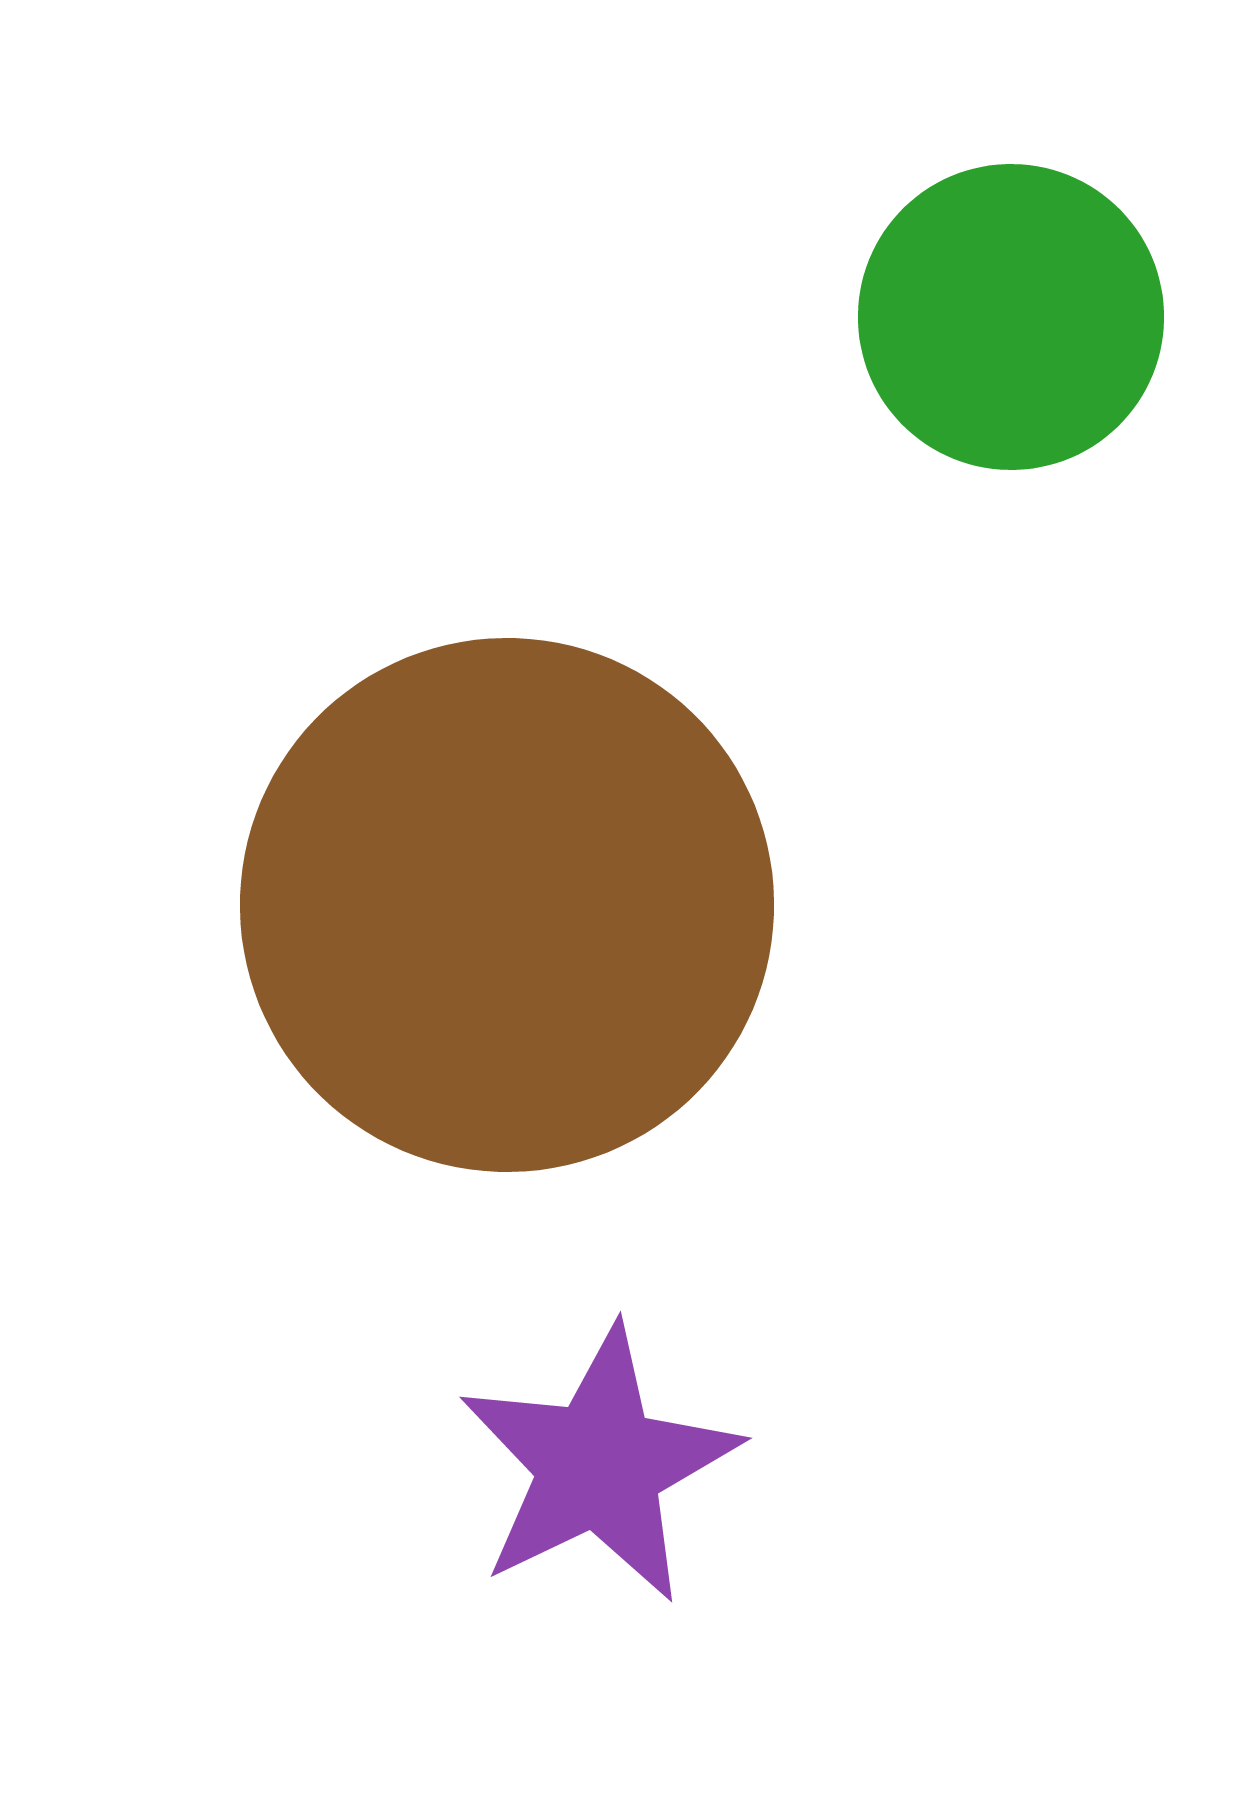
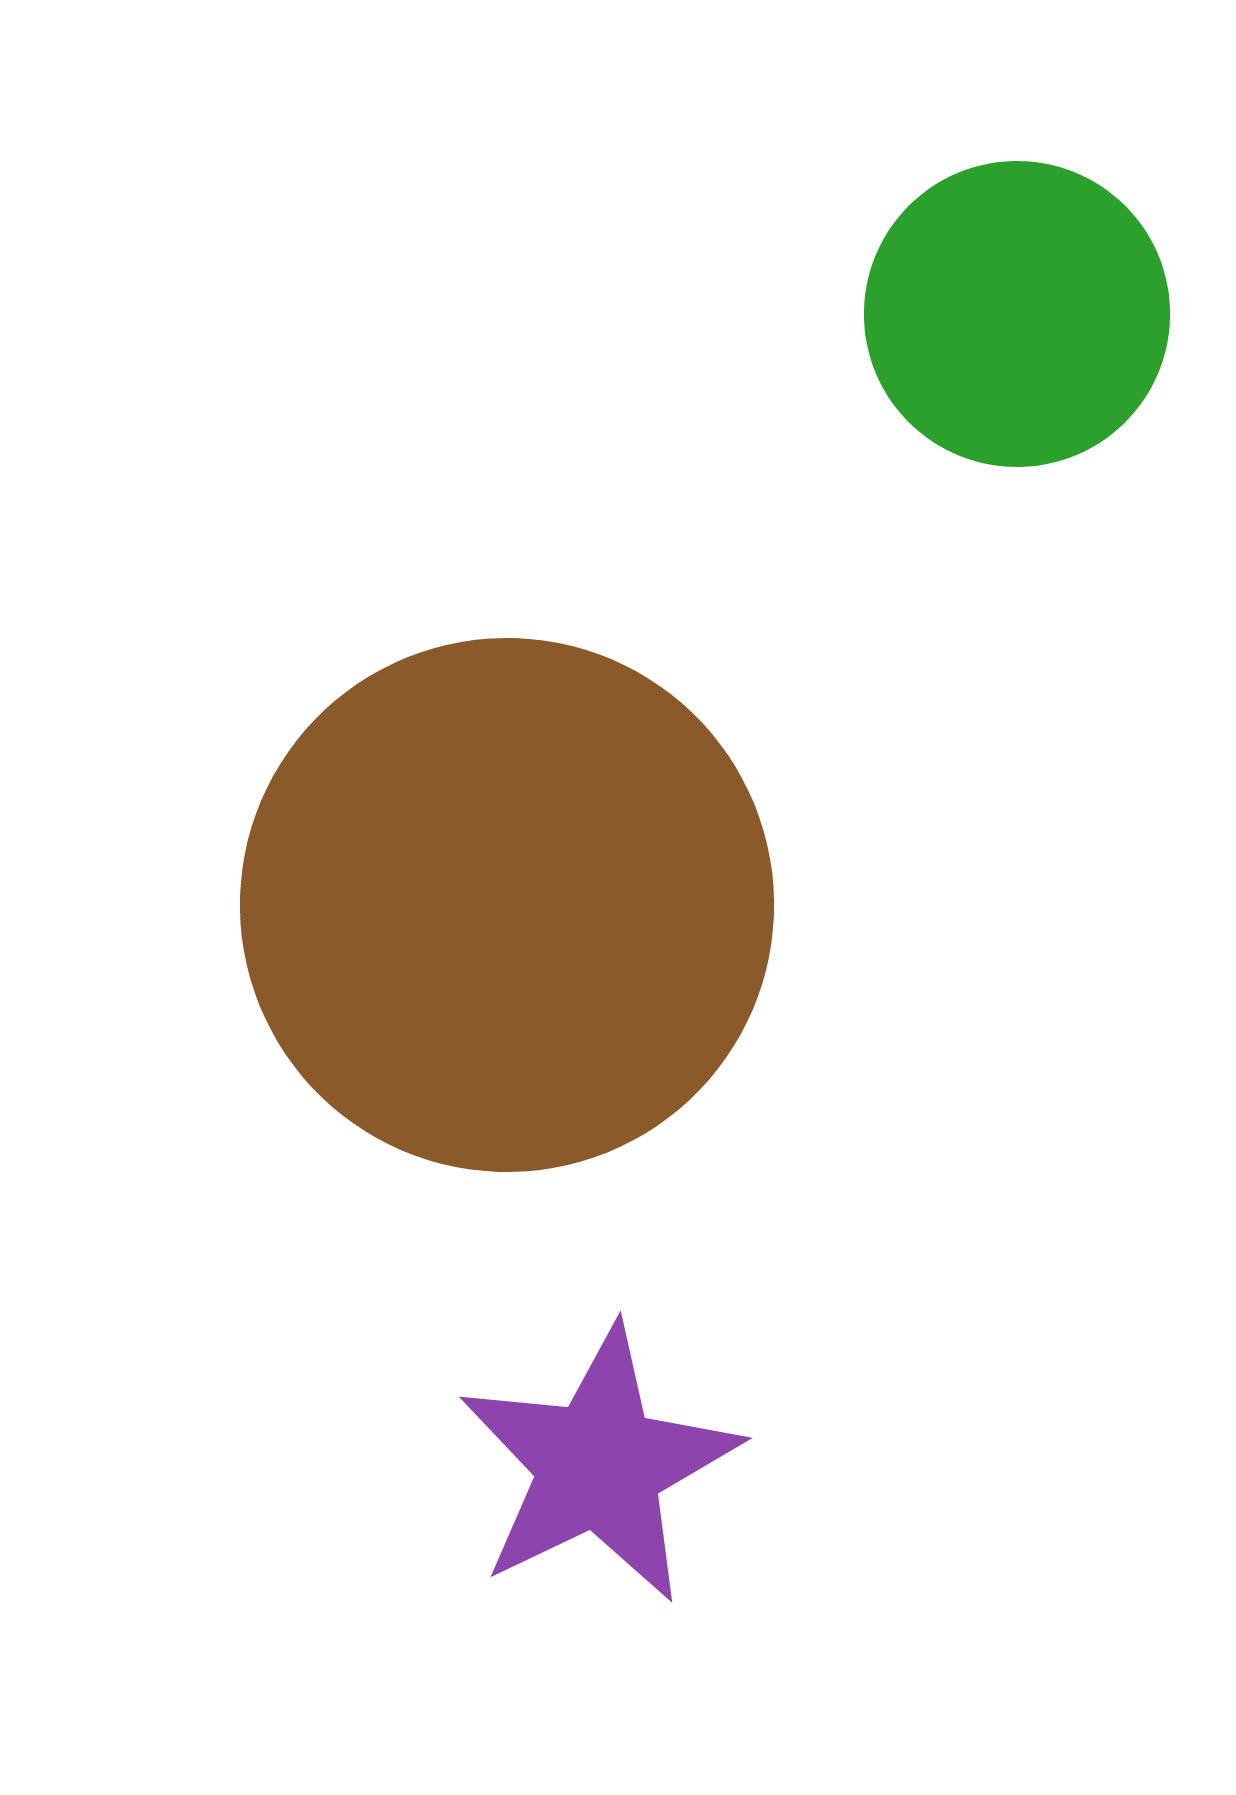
green circle: moved 6 px right, 3 px up
